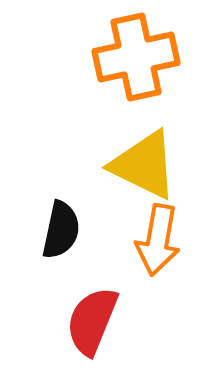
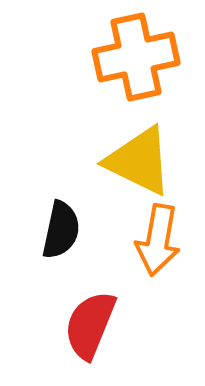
yellow triangle: moved 5 px left, 4 px up
red semicircle: moved 2 px left, 4 px down
